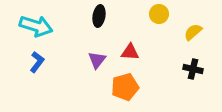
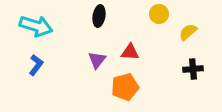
yellow semicircle: moved 5 px left
blue L-shape: moved 1 px left, 3 px down
black cross: rotated 18 degrees counterclockwise
